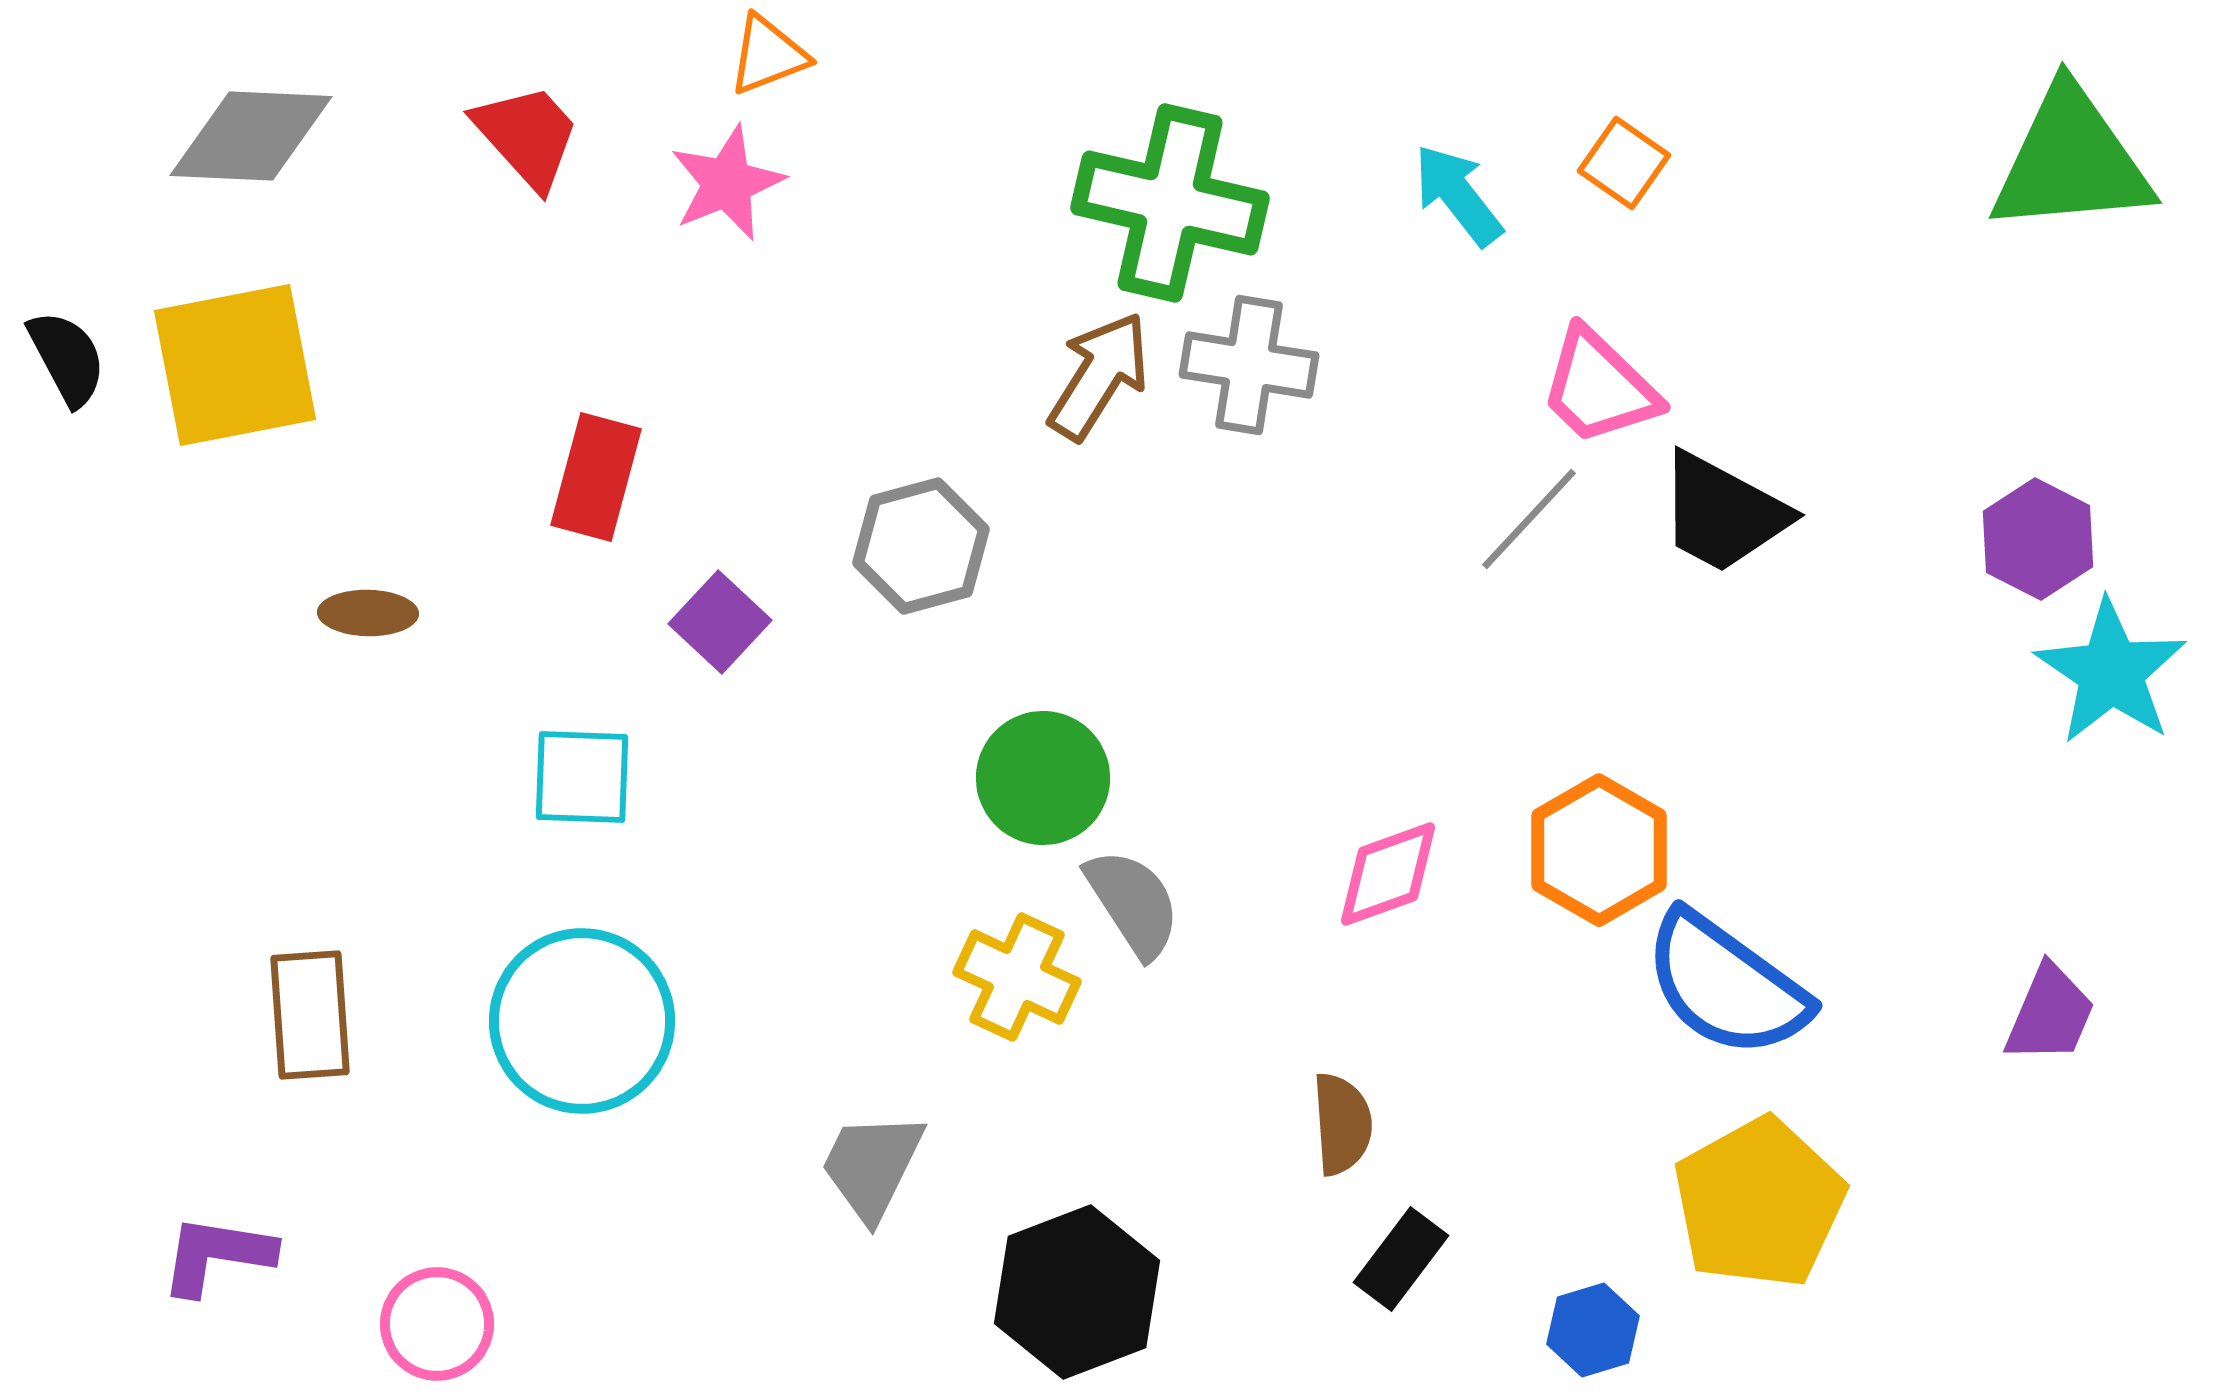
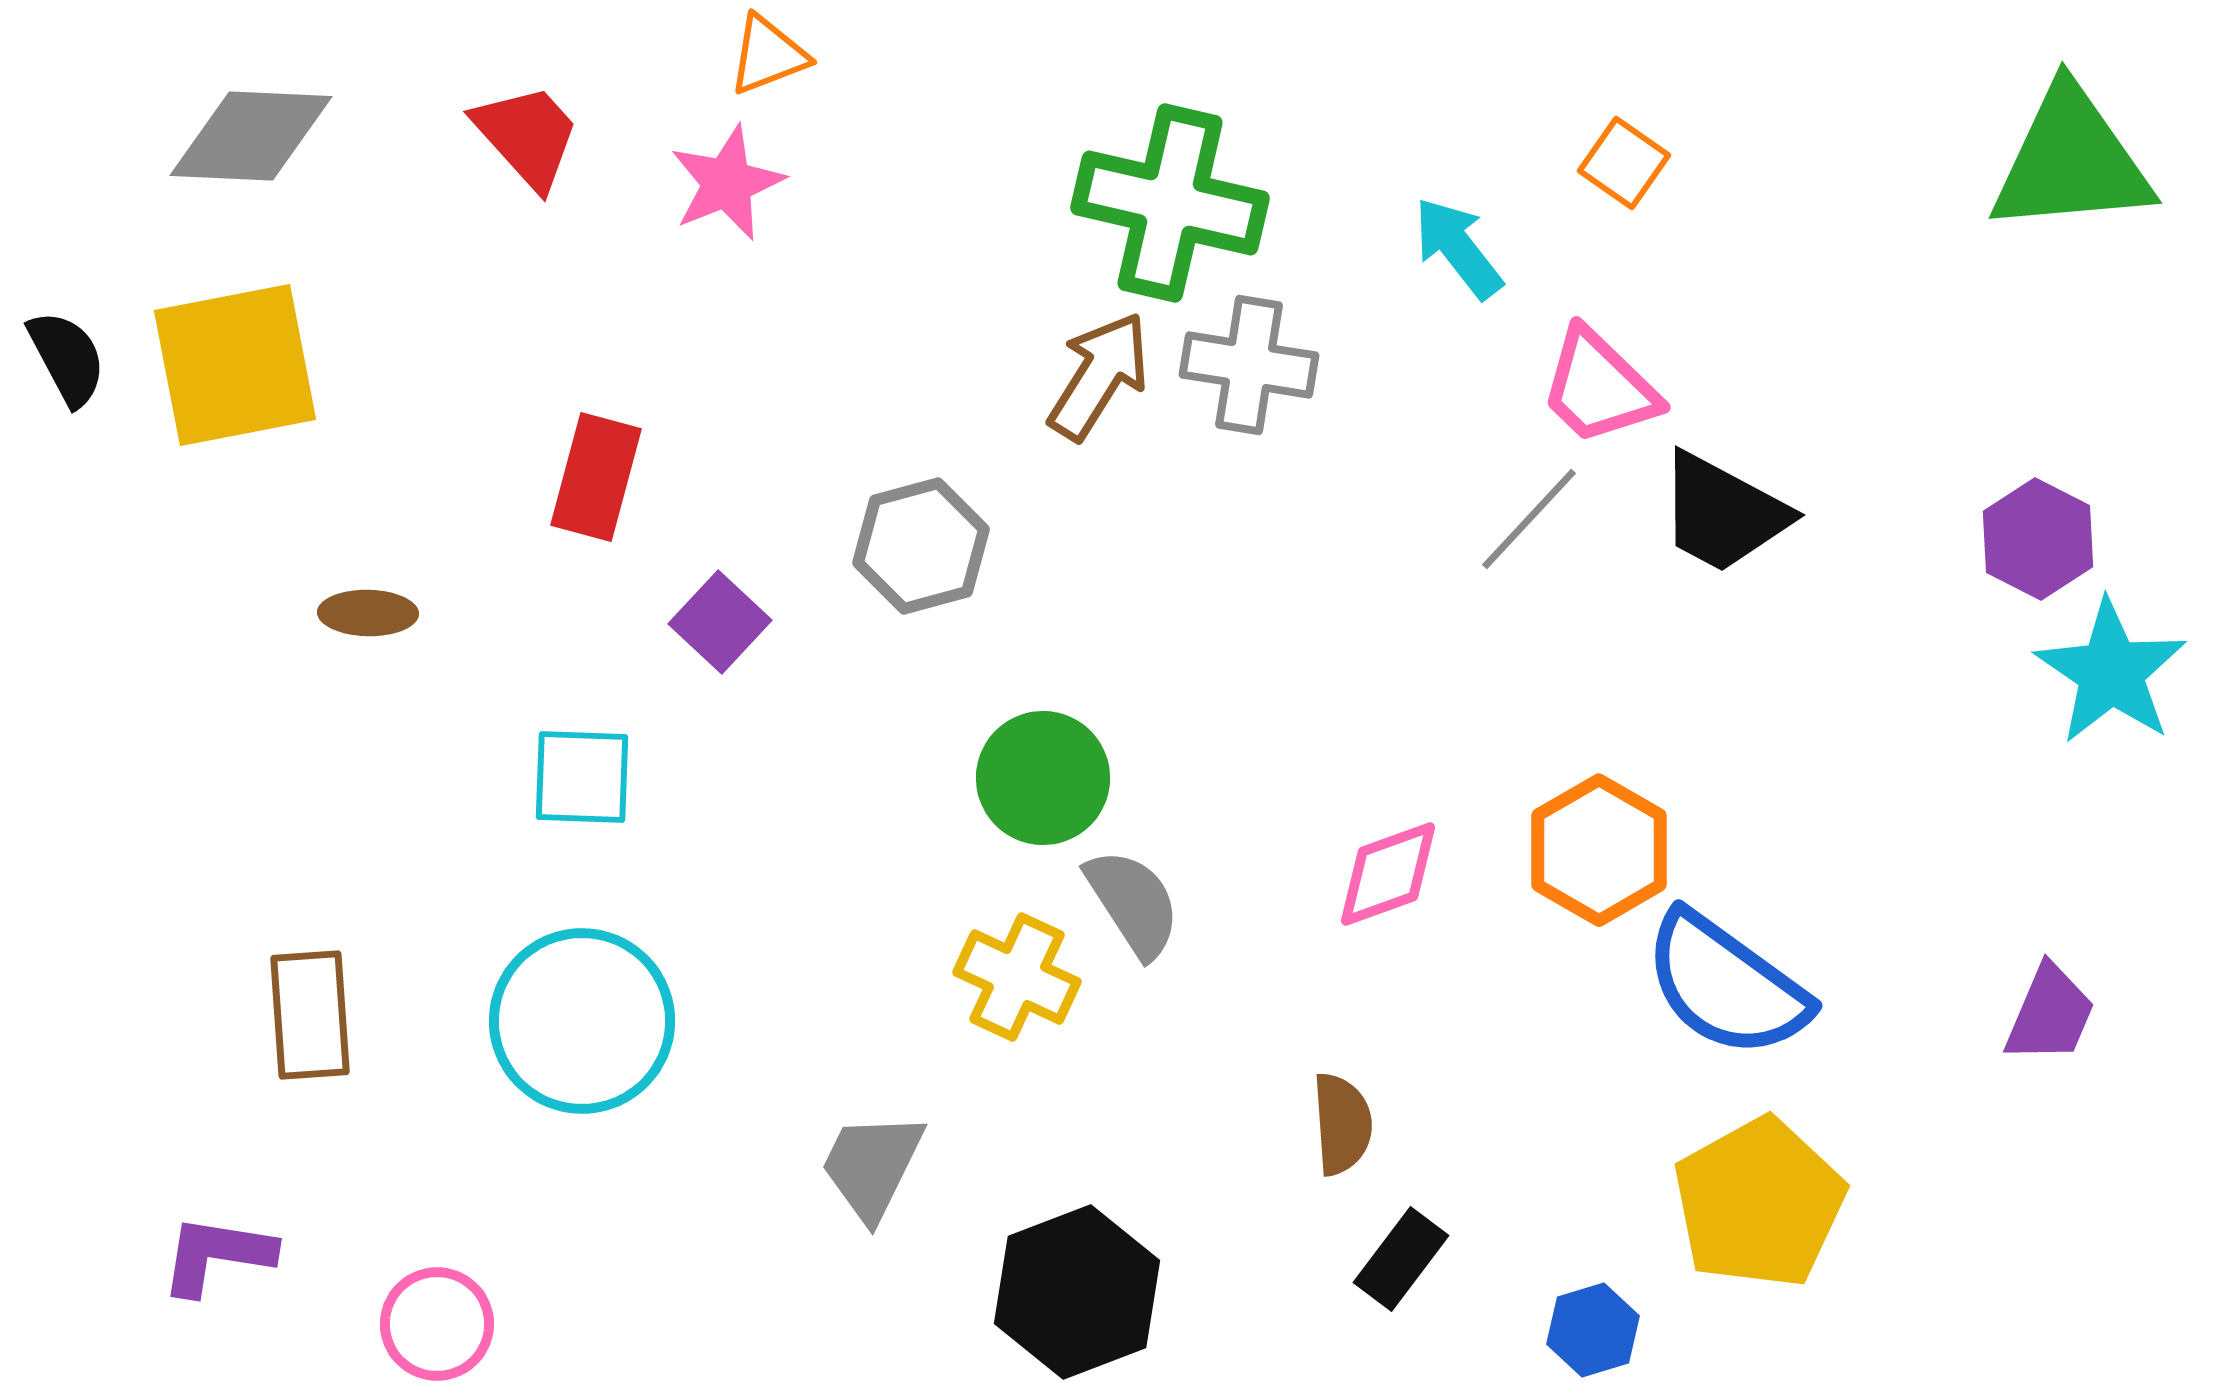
cyan arrow: moved 53 px down
